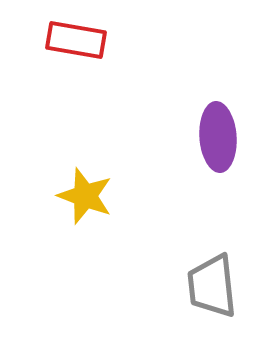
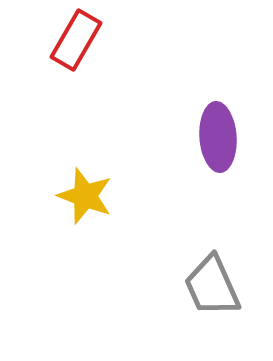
red rectangle: rotated 70 degrees counterclockwise
gray trapezoid: rotated 18 degrees counterclockwise
